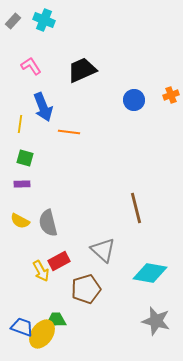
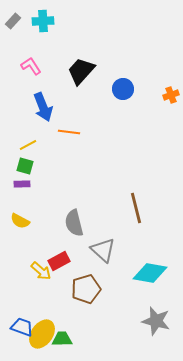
cyan cross: moved 1 px left, 1 px down; rotated 25 degrees counterclockwise
black trapezoid: moved 1 px left, 1 px down; rotated 24 degrees counterclockwise
blue circle: moved 11 px left, 11 px up
yellow line: moved 8 px right, 21 px down; rotated 54 degrees clockwise
green square: moved 8 px down
gray semicircle: moved 26 px right
yellow arrow: rotated 20 degrees counterclockwise
green trapezoid: moved 6 px right, 19 px down
